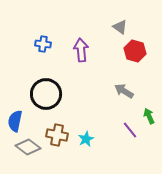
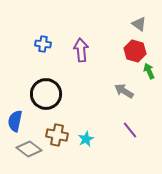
gray triangle: moved 19 px right, 3 px up
green arrow: moved 45 px up
gray diamond: moved 1 px right, 2 px down
